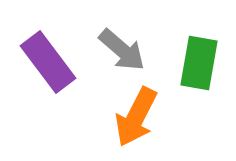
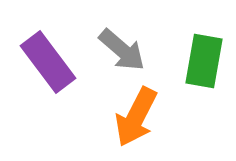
green rectangle: moved 5 px right, 2 px up
